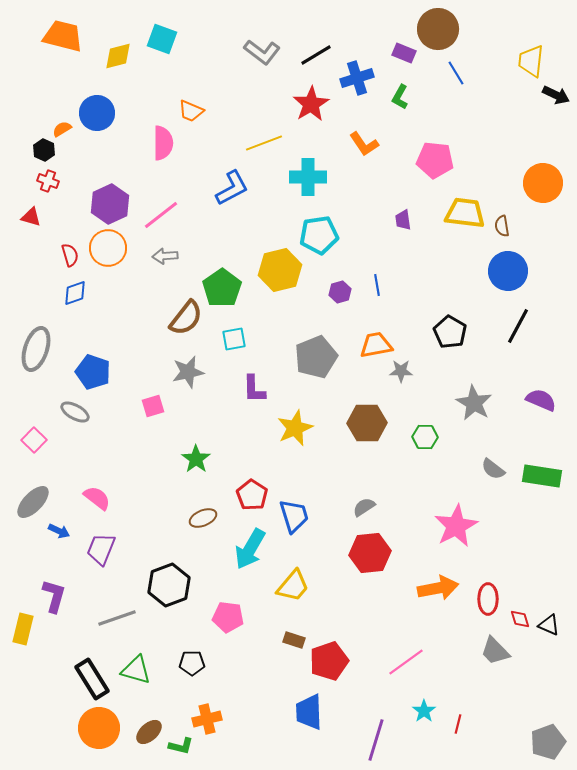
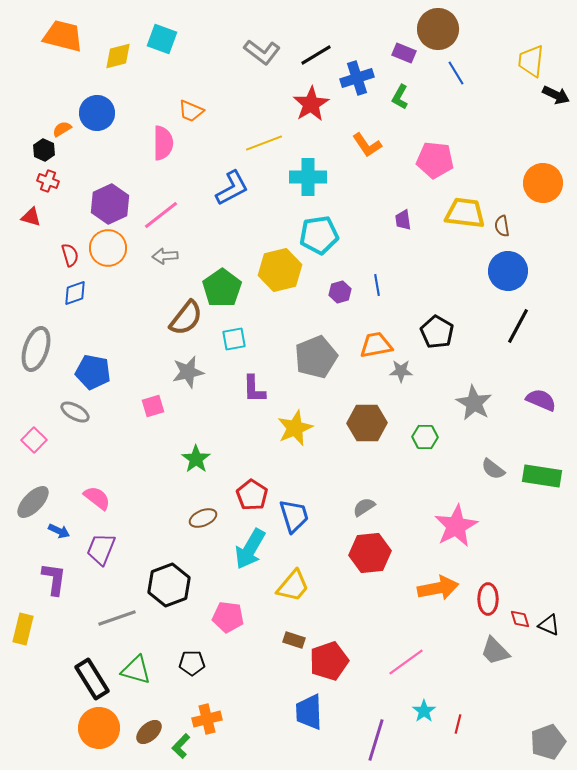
orange L-shape at (364, 144): moved 3 px right, 1 px down
black pentagon at (450, 332): moved 13 px left
blue pentagon at (93, 372): rotated 8 degrees counterclockwise
purple L-shape at (54, 596): moved 17 px up; rotated 8 degrees counterclockwise
green L-shape at (181, 746): rotated 120 degrees clockwise
